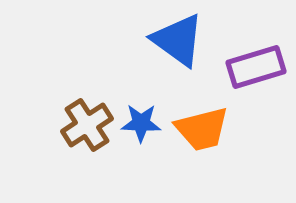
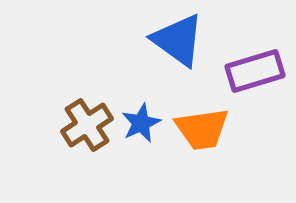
purple rectangle: moved 1 px left, 4 px down
blue star: rotated 27 degrees counterclockwise
orange trapezoid: rotated 6 degrees clockwise
